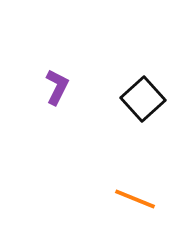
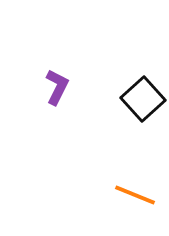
orange line: moved 4 px up
